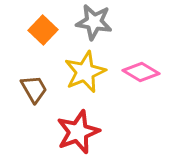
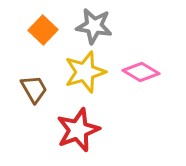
gray star: moved 4 px down
yellow star: rotated 6 degrees clockwise
red star: moved 2 px up
